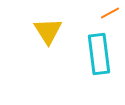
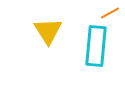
cyan rectangle: moved 3 px left, 8 px up; rotated 12 degrees clockwise
